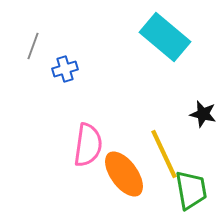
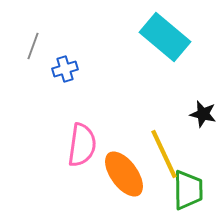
pink semicircle: moved 6 px left
green trapezoid: moved 3 px left; rotated 9 degrees clockwise
